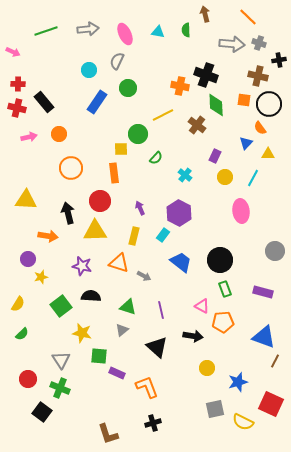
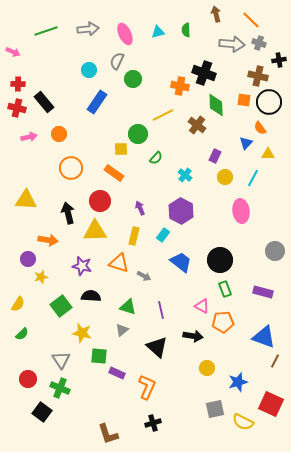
brown arrow at (205, 14): moved 11 px right
orange line at (248, 17): moved 3 px right, 3 px down
cyan triangle at (158, 32): rotated 24 degrees counterclockwise
black cross at (206, 75): moved 2 px left, 2 px up
green circle at (128, 88): moved 5 px right, 9 px up
black circle at (269, 104): moved 2 px up
orange rectangle at (114, 173): rotated 48 degrees counterclockwise
purple hexagon at (179, 213): moved 2 px right, 2 px up
orange arrow at (48, 236): moved 4 px down
orange L-shape at (147, 387): rotated 45 degrees clockwise
